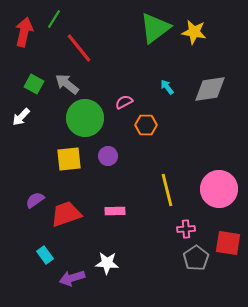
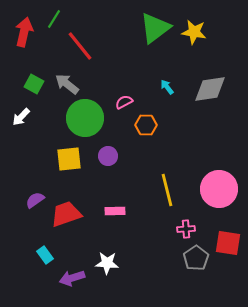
red line: moved 1 px right, 2 px up
